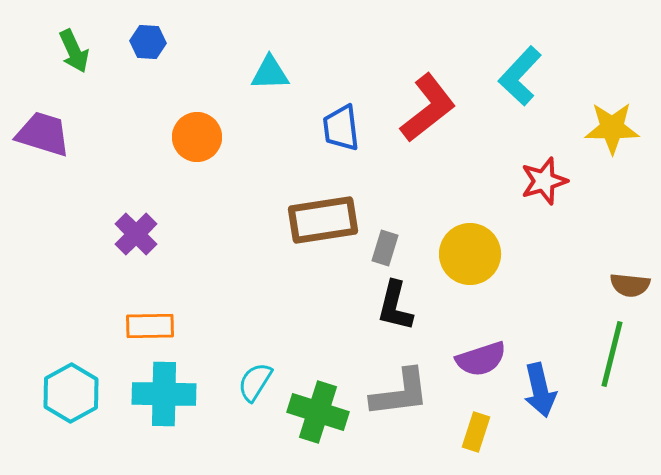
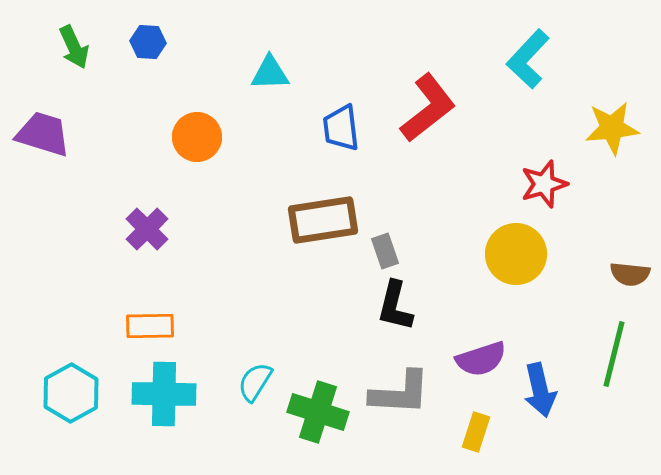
green arrow: moved 4 px up
cyan L-shape: moved 8 px right, 17 px up
yellow star: rotated 6 degrees counterclockwise
red star: moved 3 px down
purple cross: moved 11 px right, 5 px up
gray rectangle: moved 3 px down; rotated 36 degrees counterclockwise
yellow circle: moved 46 px right
brown semicircle: moved 11 px up
green line: moved 2 px right
gray L-shape: rotated 10 degrees clockwise
